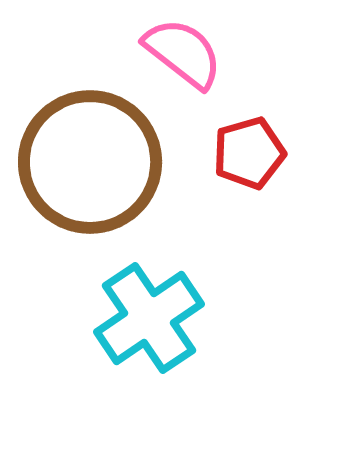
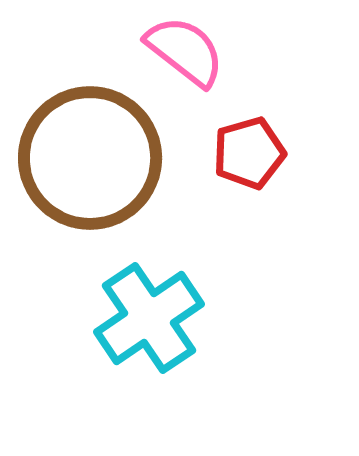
pink semicircle: moved 2 px right, 2 px up
brown circle: moved 4 px up
